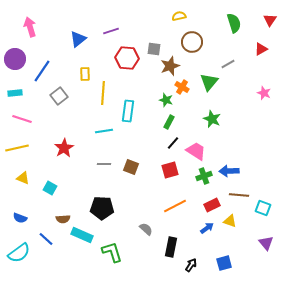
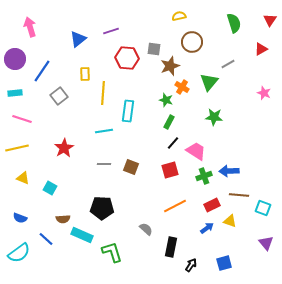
green star at (212, 119): moved 2 px right, 2 px up; rotated 18 degrees counterclockwise
